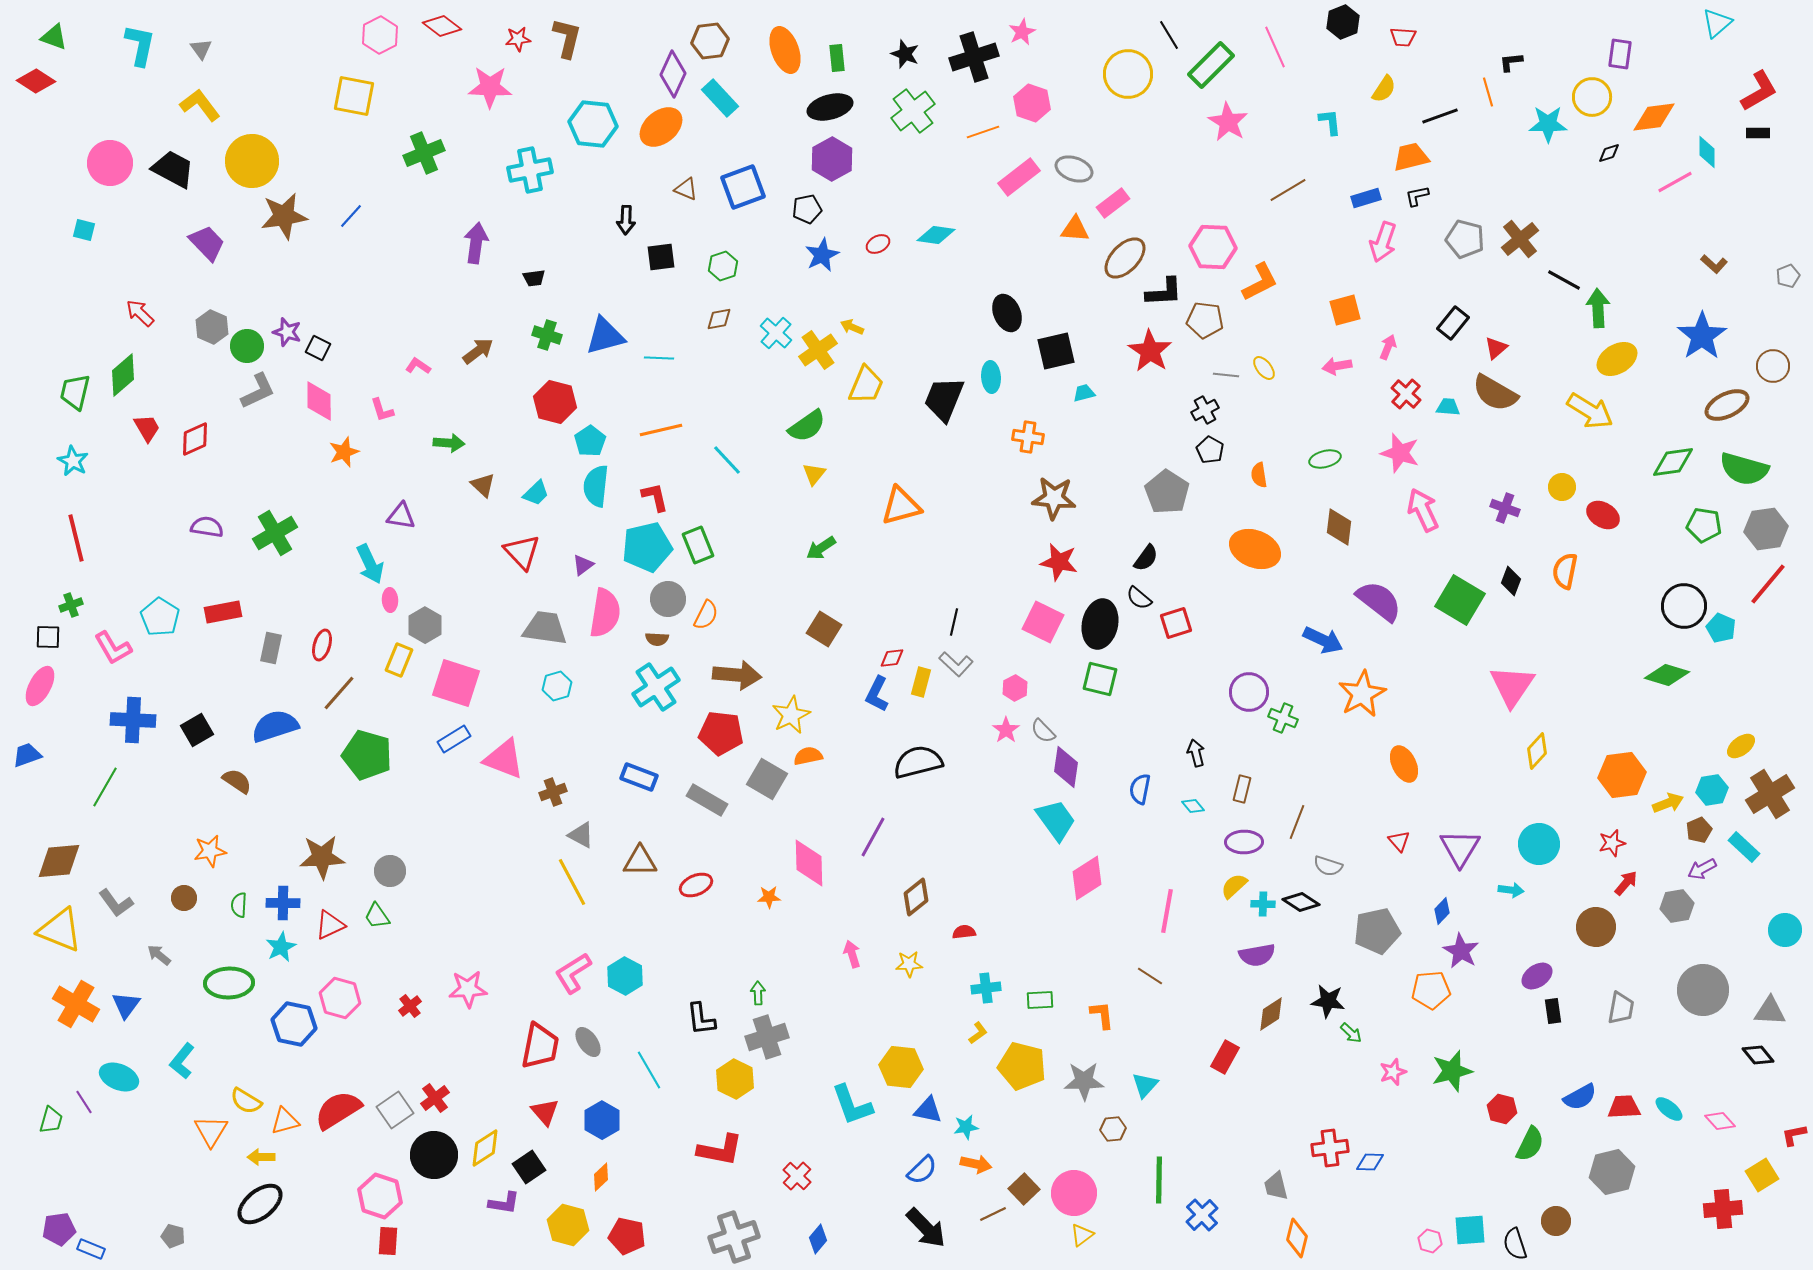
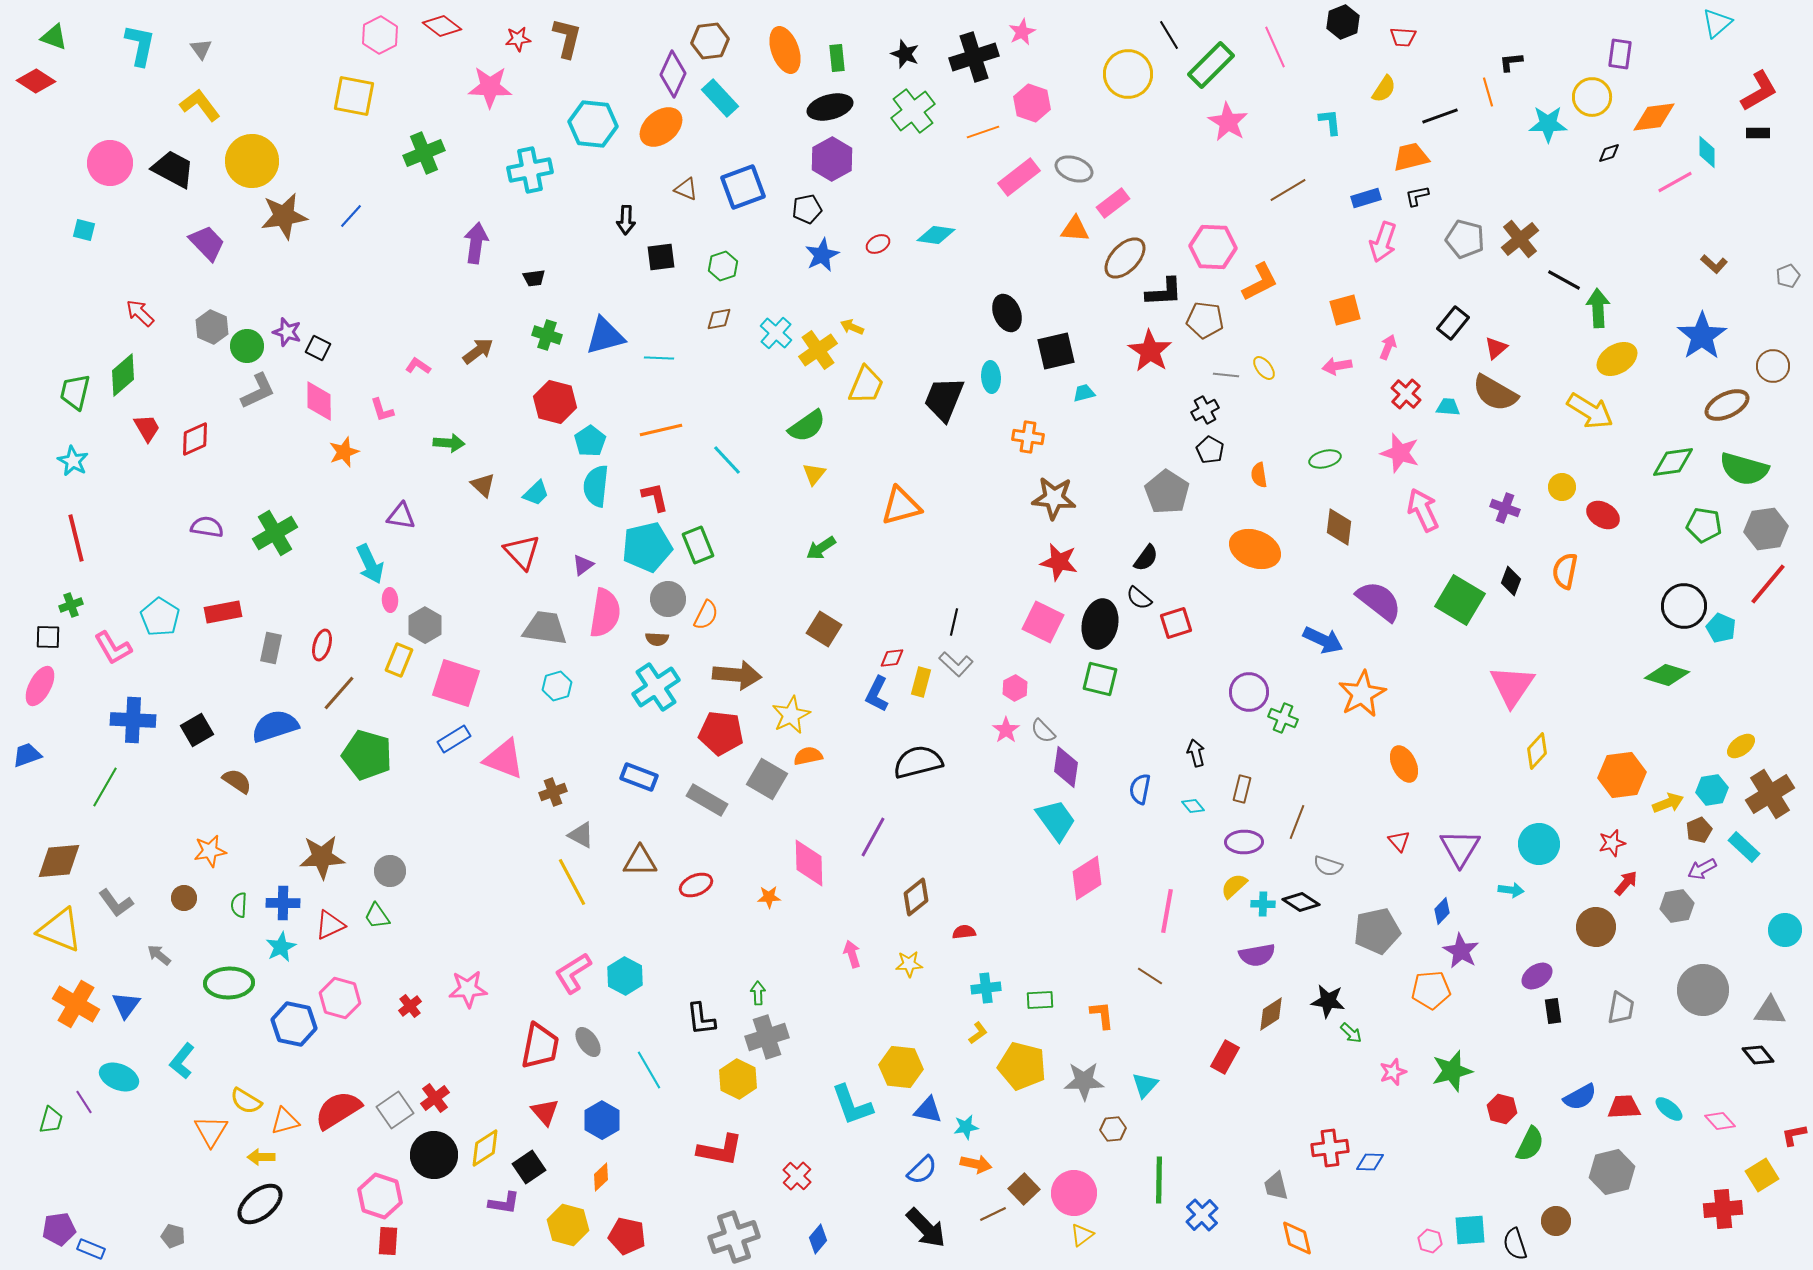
yellow hexagon at (735, 1079): moved 3 px right
orange diamond at (1297, 1238): rotated 27 degrees counterclockwise
